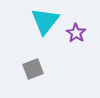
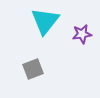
purple star: moved 6 px right, 1 px down; rotated 30 degrees clockwise
